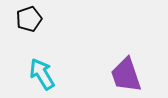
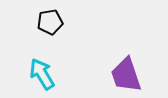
black pentagon: moved 21 px right, 3 px down; rotated 10 degrees clockwise
